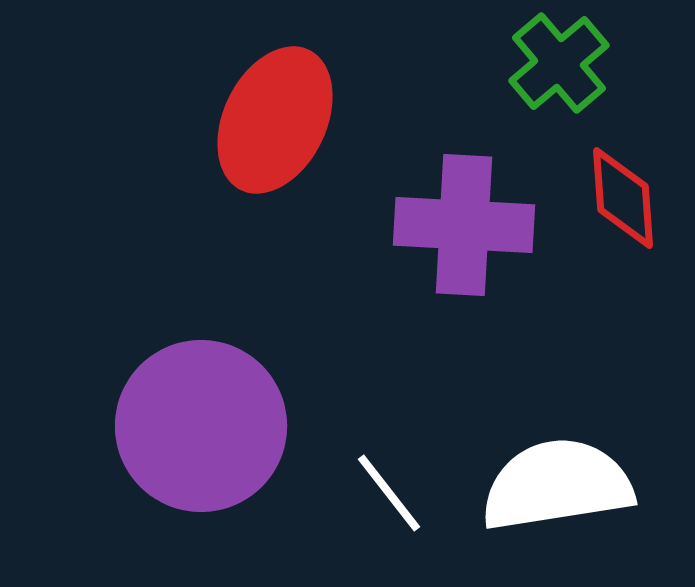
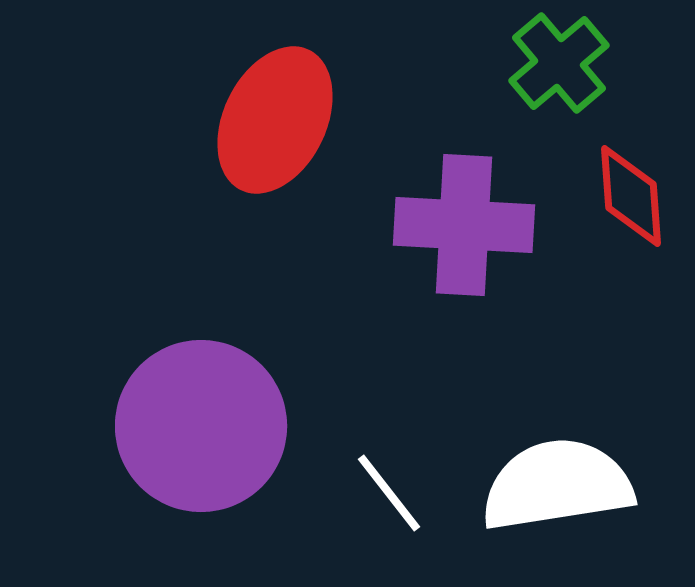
red diamond: moved 8 px right, 2 px up
